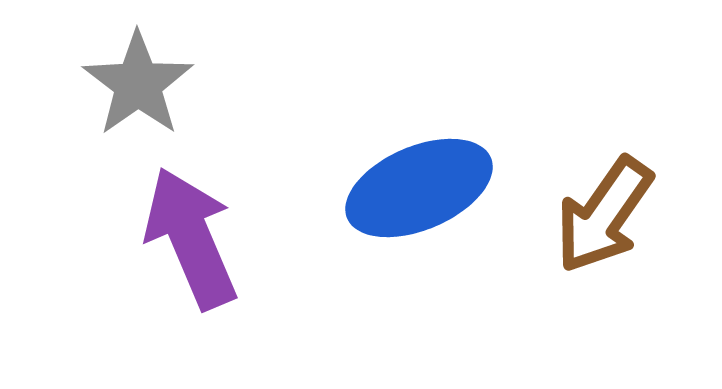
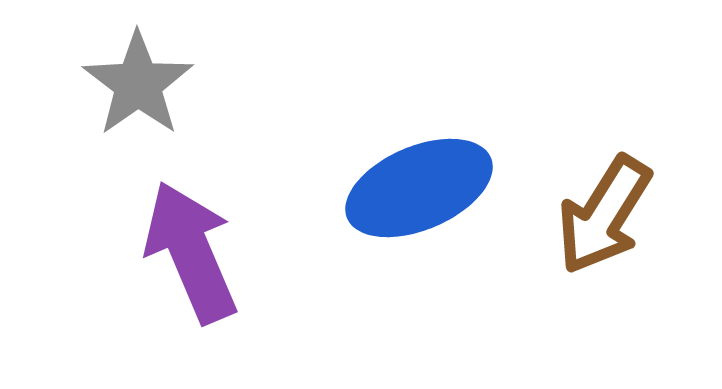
brown arrow: rotated 3 degrees counterclockwise
purple arrow: moved 14 px down
